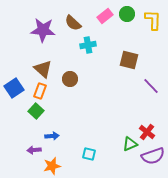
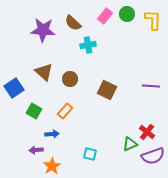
pink rectangle: rotated 14 degrees counterclockwise
brown square: moved 22 px left, 30 px down; rotated 12 degrees clockwise
brown triangle: moved 1 px right, 3 px down
purple line: rotated 42 degrees counterclockwise
orange rectangle: moved 25 px right, 20 px down; rotated 21 degrees clockwise
green square: moved 2 px left; rotated 14 degrees counterclockwise
blue arrow: moved 2 px up
purple arrow: moved 2 px right
cyan square: moved 1 px right
orange star: rotated 18 degrees counterclockwise
